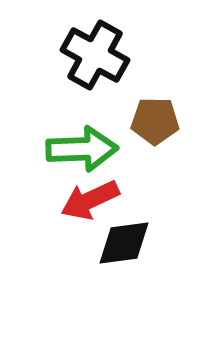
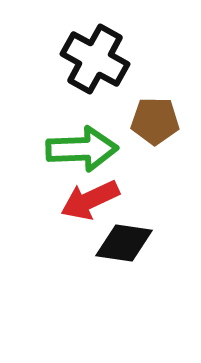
black cross: moved 4 px down
black diamond: rotated 16 degrees clockwise
